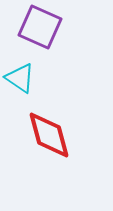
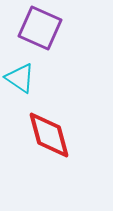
purple square: moved 1 px down
